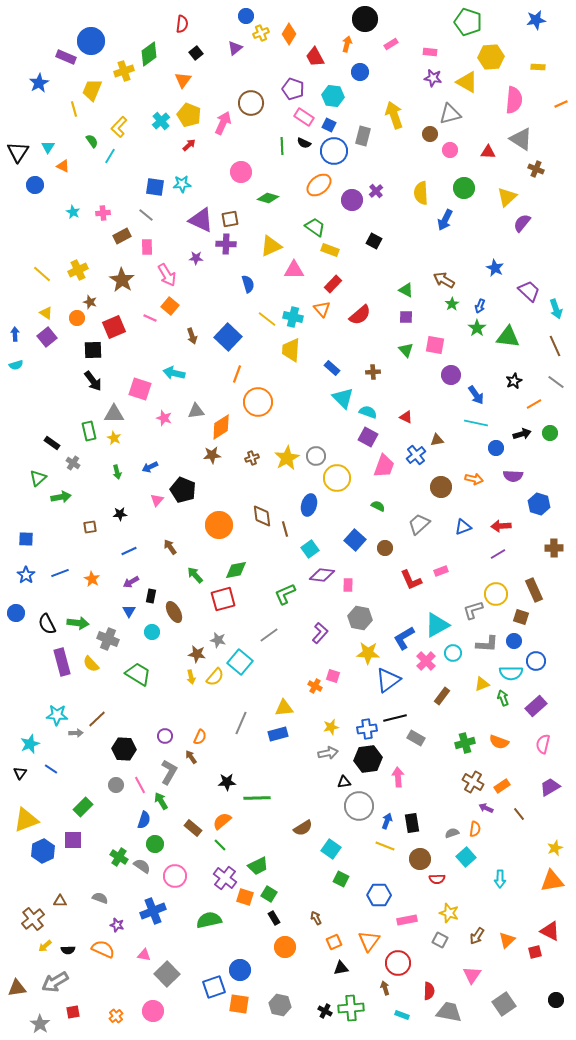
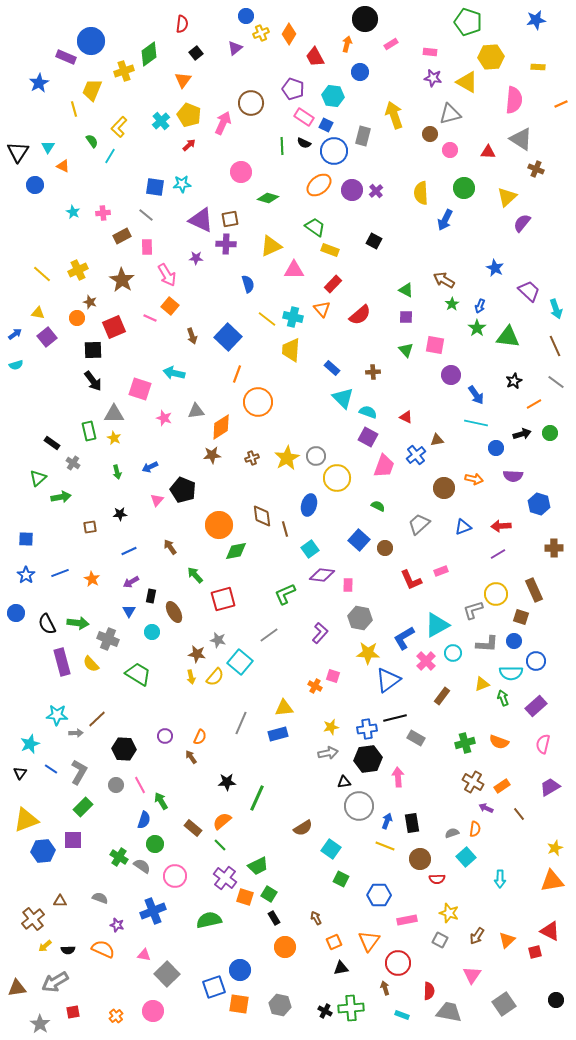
blue square at (329, 125): moved 3 px left
purple circle at (352, 200): moved 10 px up
yellow triangle at (46, 313): moved 8 px left; rotated 24 degrees counterclockwise
blue arrow at (15, 334): rotated 56 degrees clockwise
brown circle at (441, 487): moved 3 px right, 1 px down
blue square at (355, 540): moved 4 px right
green diamond at (236, 570): moved 19 px up
gray L-shape at (169, 772): moved 90 px left
green line at (257, 798): rotated 64 degrees counterclockwise
blue hexagon at (43, 851): rotated 20 degrees clockwise
